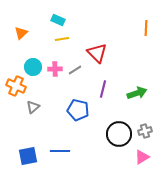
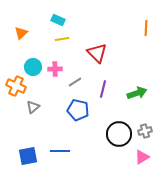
gray line: moved 12 px down
